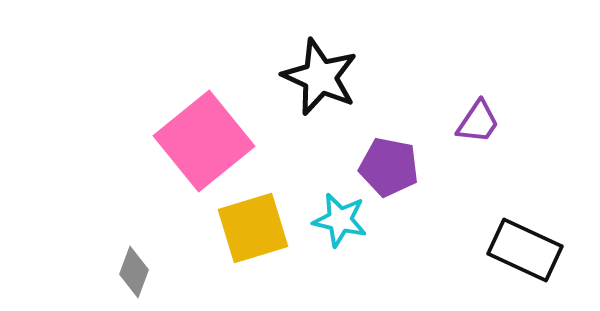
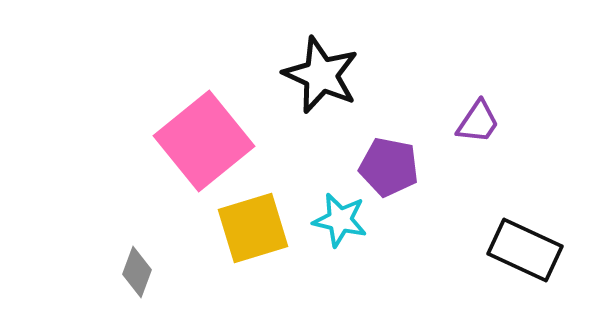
black star: moved 1 px right, 2 px up
gray diamond: moved 3 px right
